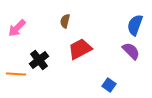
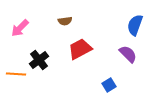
brown semicircle: rotated 112 degrees counterclockwise
pink arrow: moved 3 px right
purple semicircle: moved 3 px left, 3 px down
blue square: rotated 24 degrees clockwise
